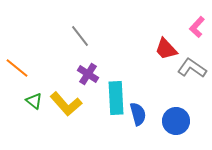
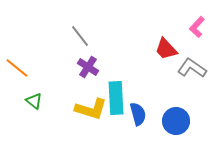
purple cross: moved 7 px up
yellow L-shape: moved 25 px right, 5 px down; rotated 32 degrees counterclockwise
